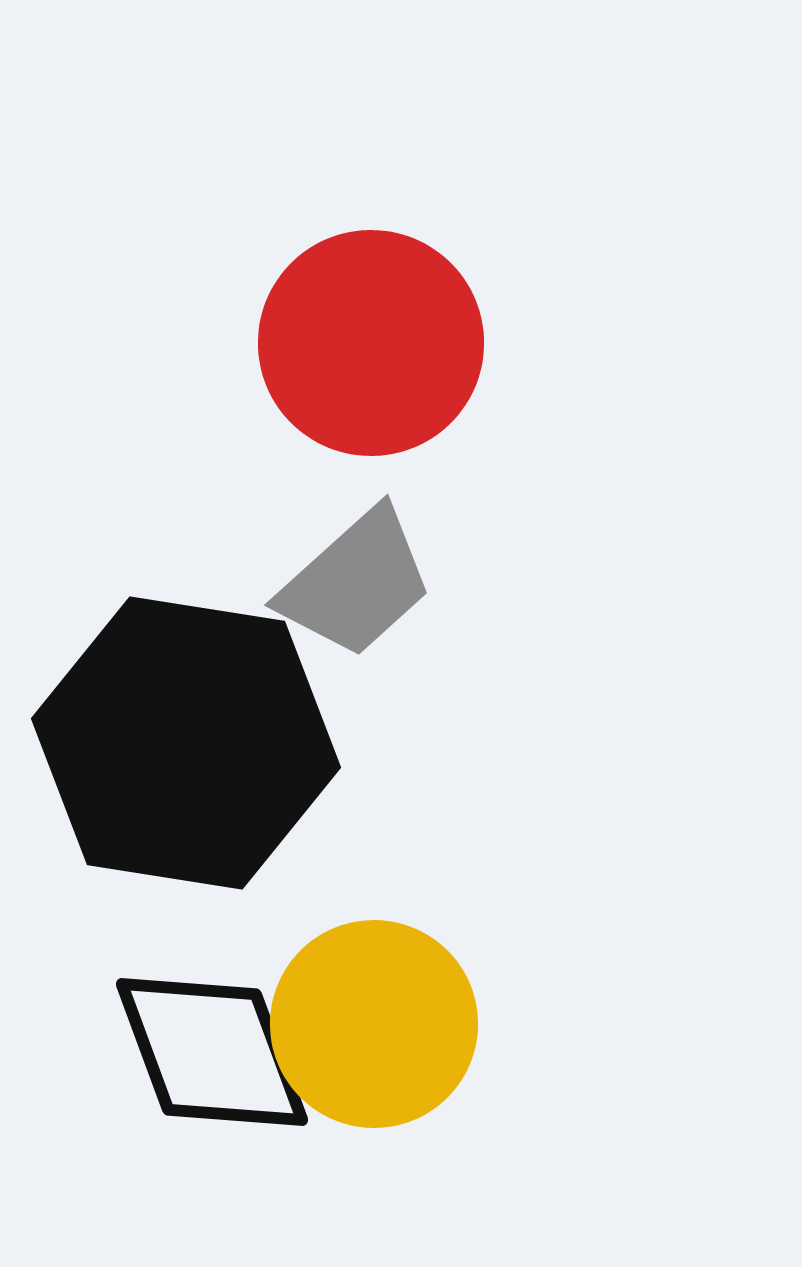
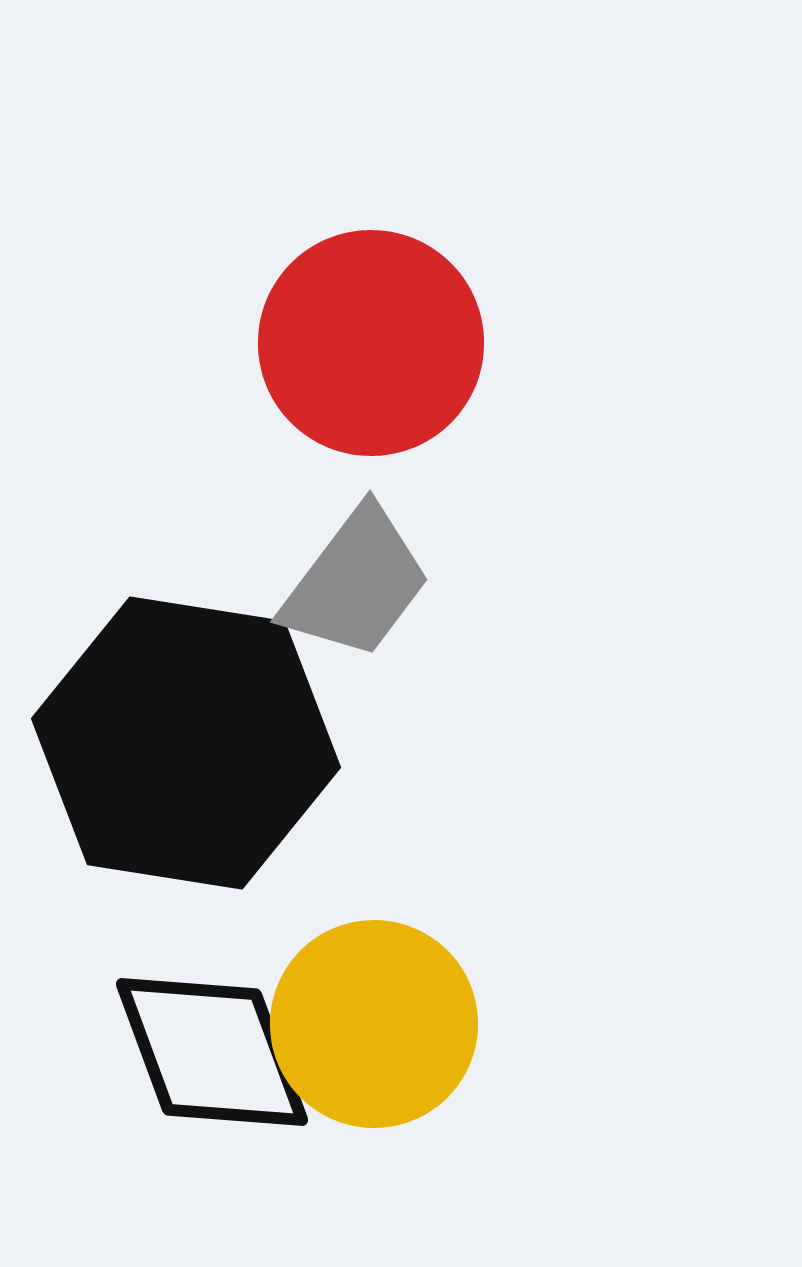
gray trapezoid: rotated 11 degrees counterclockwise
